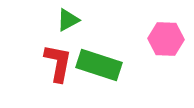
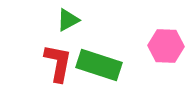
pink hexagon: moved 7 px down
